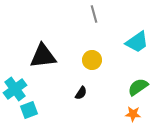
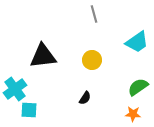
black semicircle: moved 4 px right, 5 px down
cyan square: rotated 24 degrees clockwise
